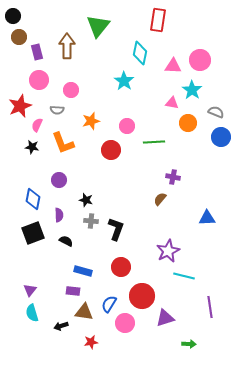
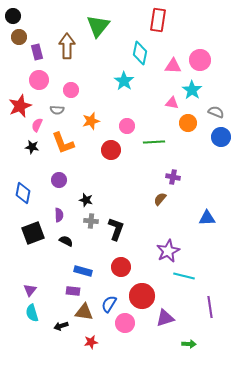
blue diamond at (33, 199): moved 10 px left, 6 px up
